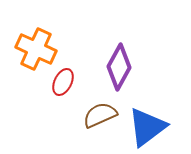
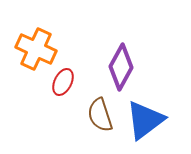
purple diamond: moved 2 px right
brown semicircle: rotated 84 degrees counterclockwise
blue triangle: moved 2 px left, 7 px up
